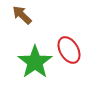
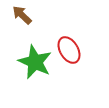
green star: rotated 12 degrees counterclockwise
